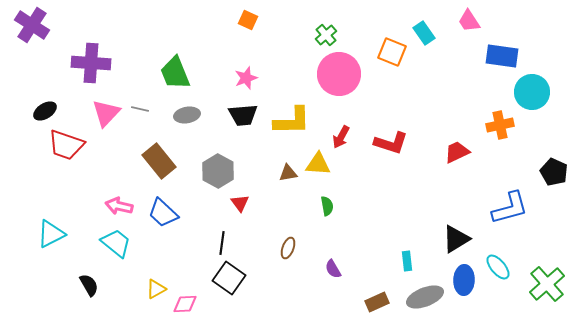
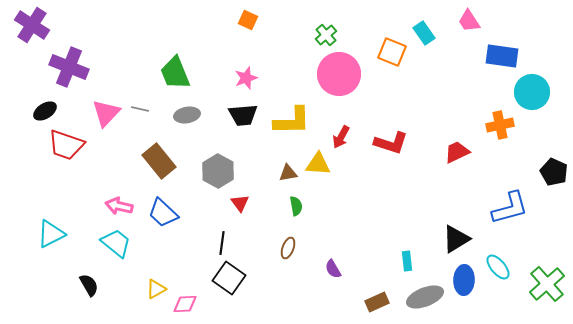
purple cross at (91, 63): moved 22 px left, 4 px down; rotated 18 degrees clockwise
green semicircle at (327, 206): moved 31 px left
